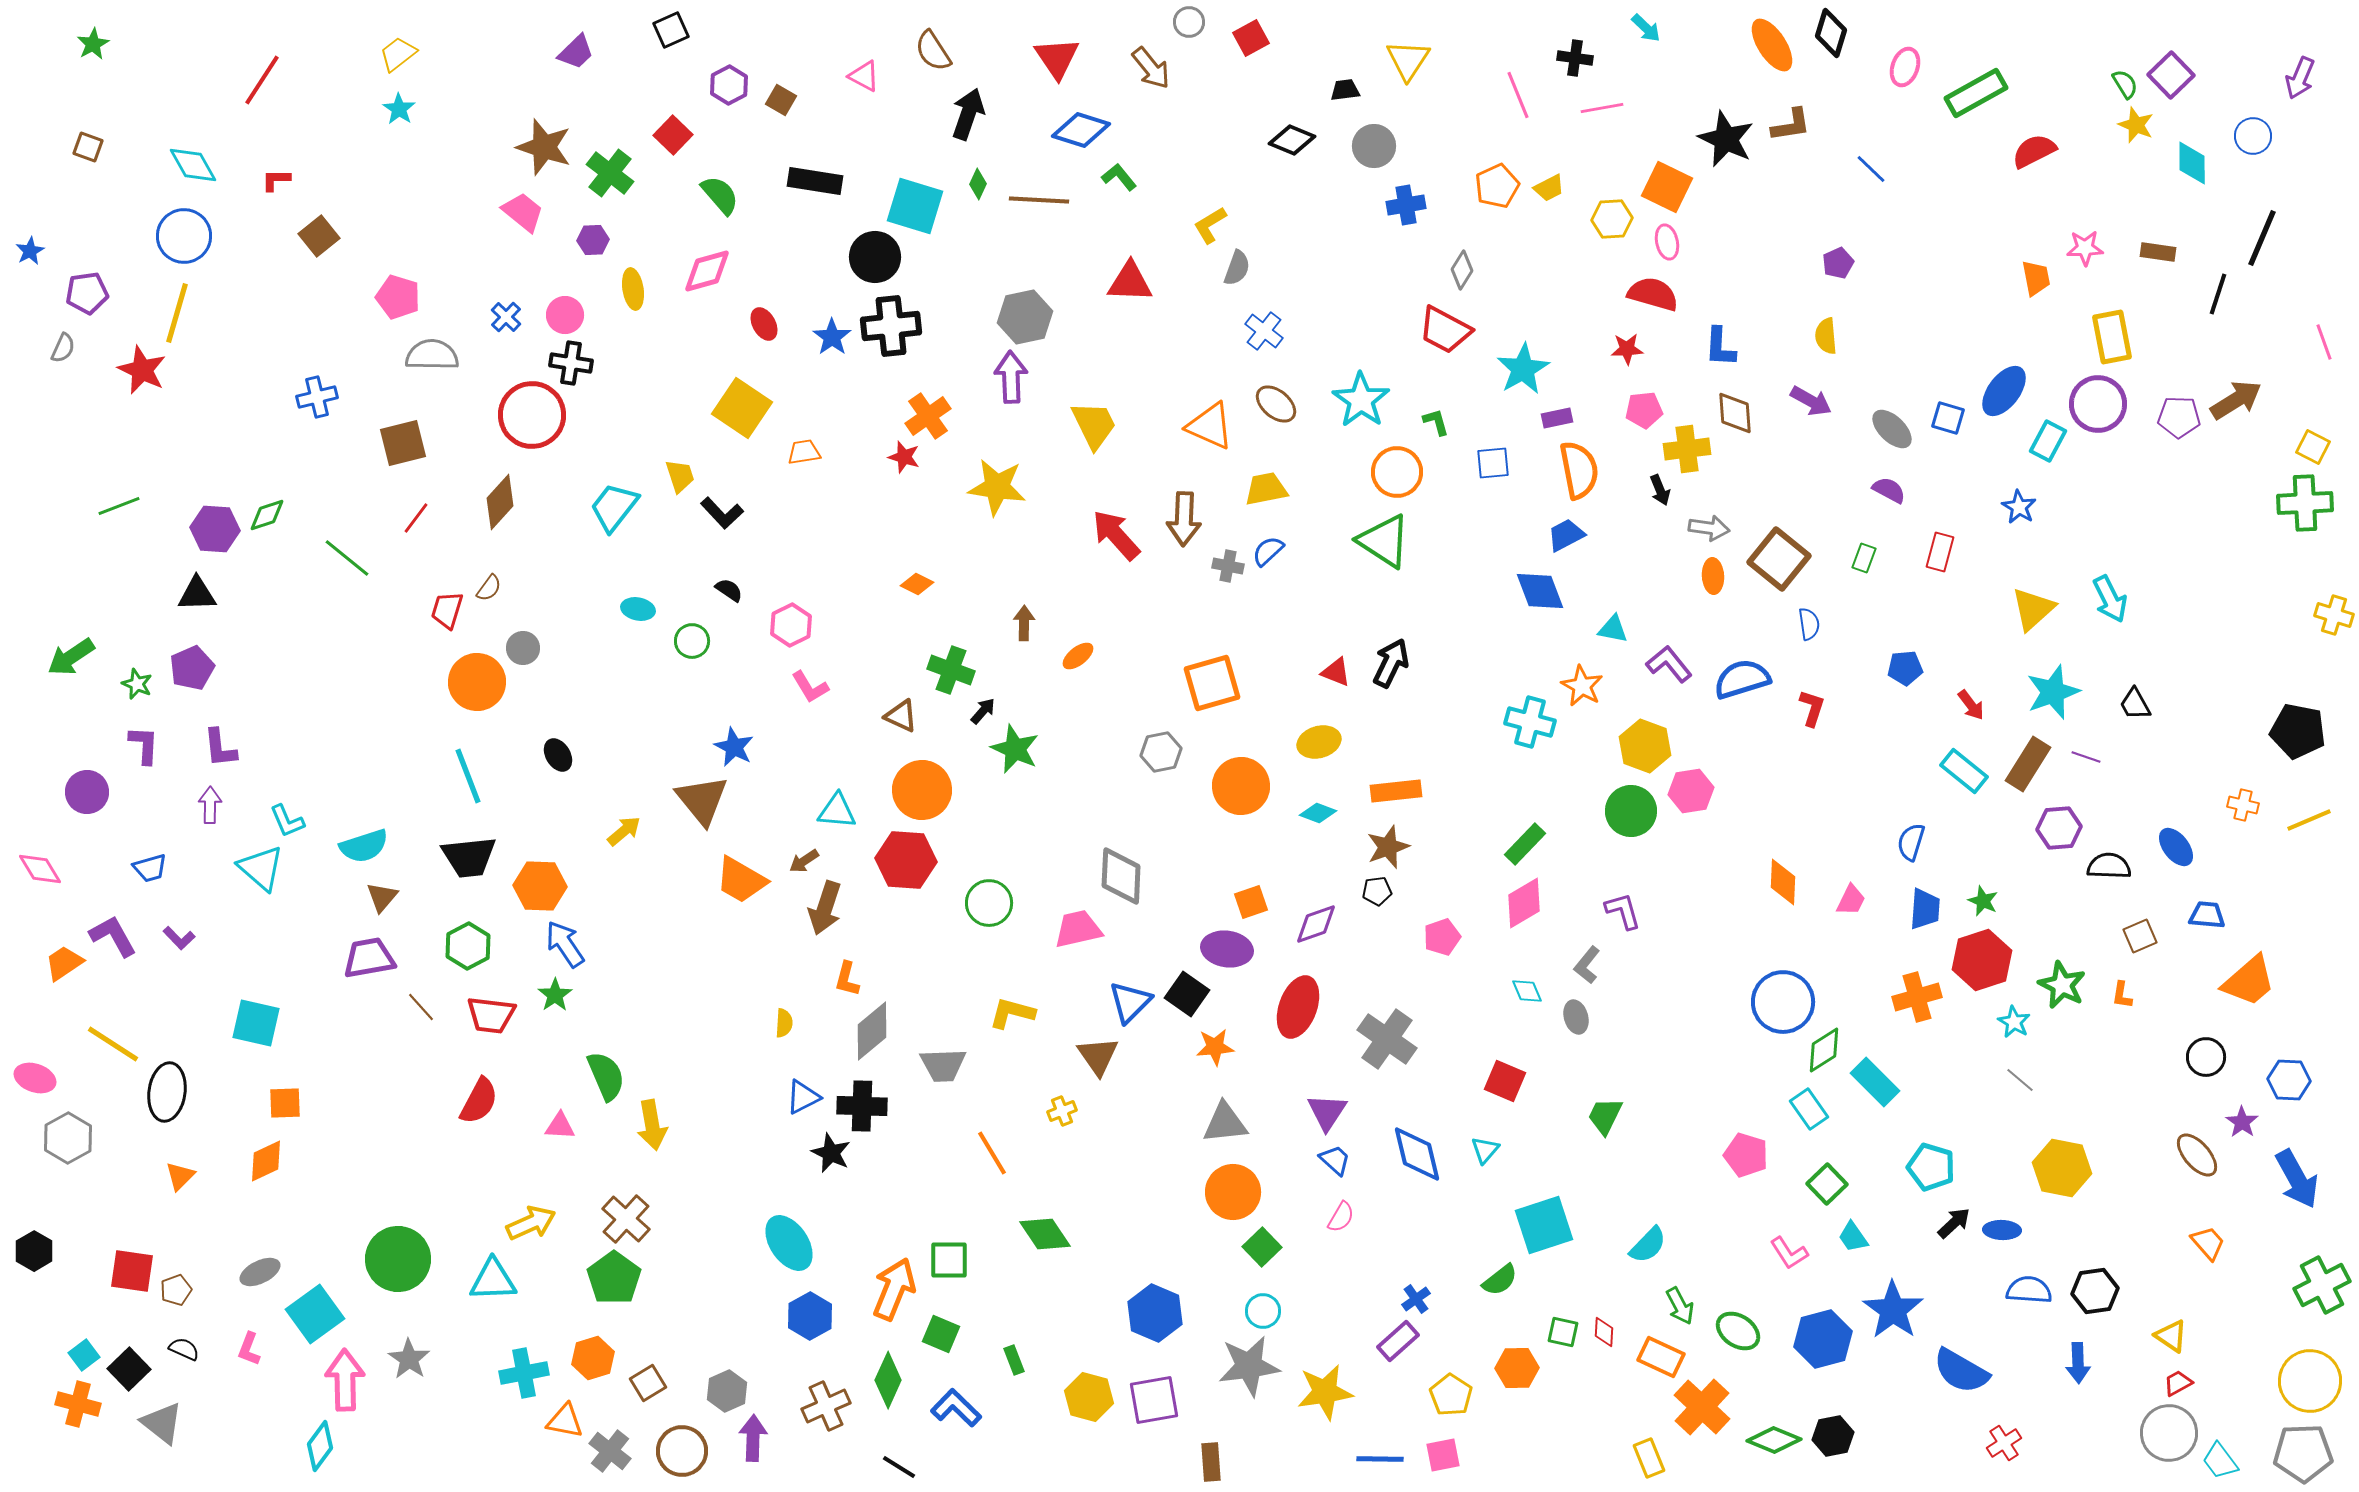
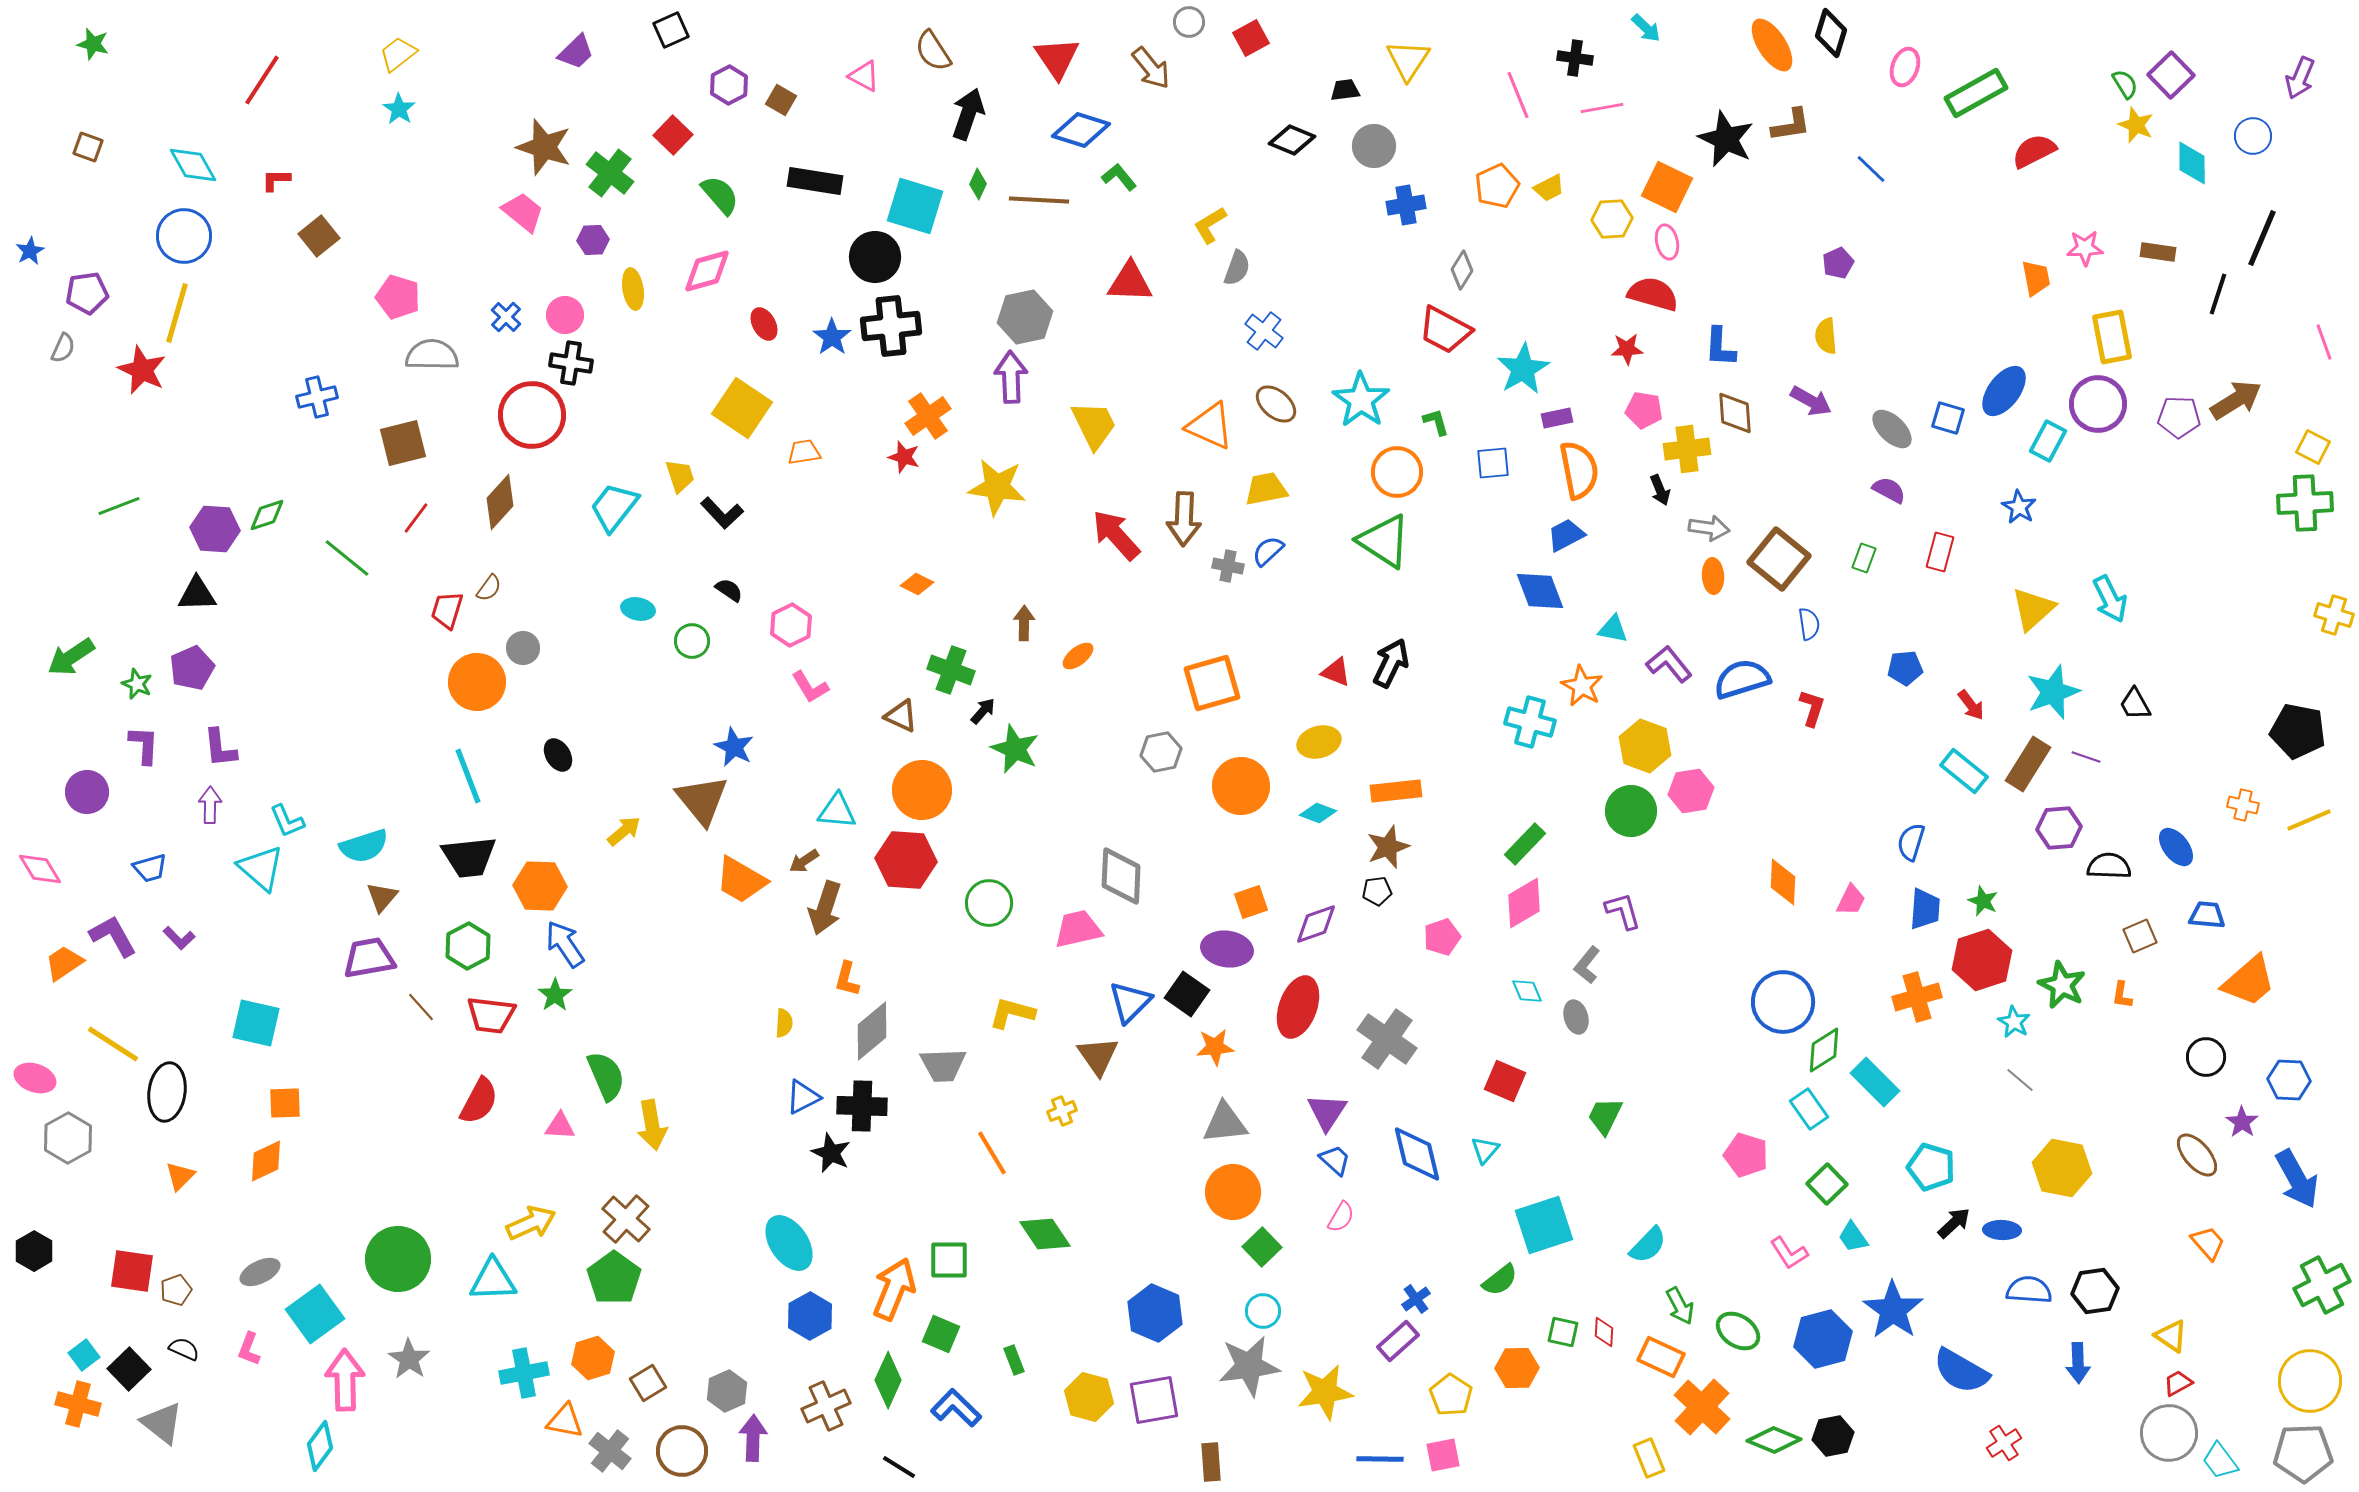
green star at (93, 44): rotated 28 degrees counterclockwise
pink pentagon at (1644, 410): rotated 15 degrees clockwise
